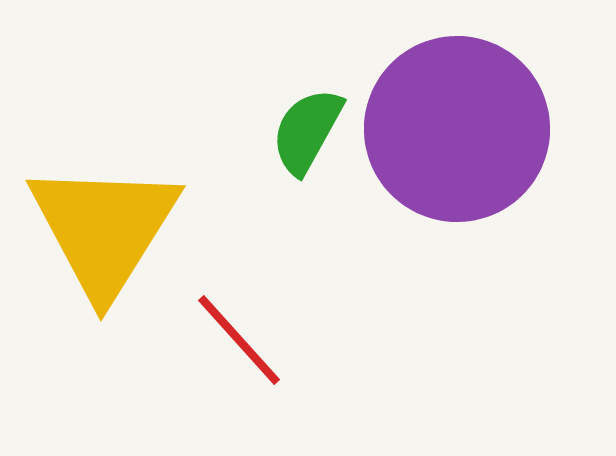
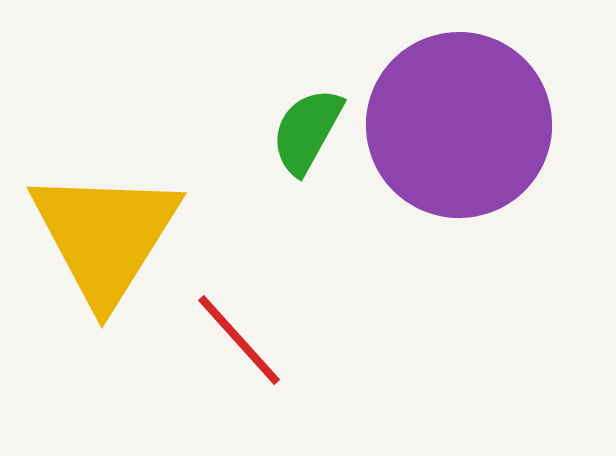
purple circle: moved 2 px right, 4 px up
yellow triangle: moved 1 px right, 7 px down
